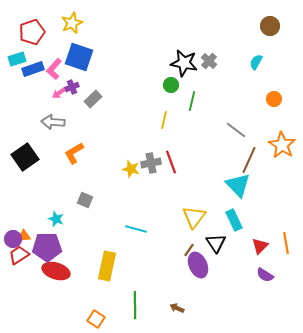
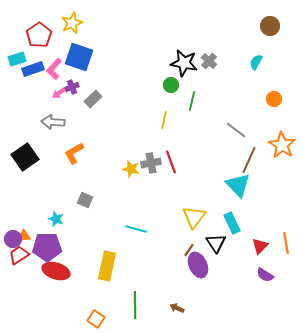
red pentagon at (32, 32): moved 7 px right, 3 px down; rotated 15 degrees counterclockwise
cyan rectangle at (234, 220): moved 2 px left, 3 px down
